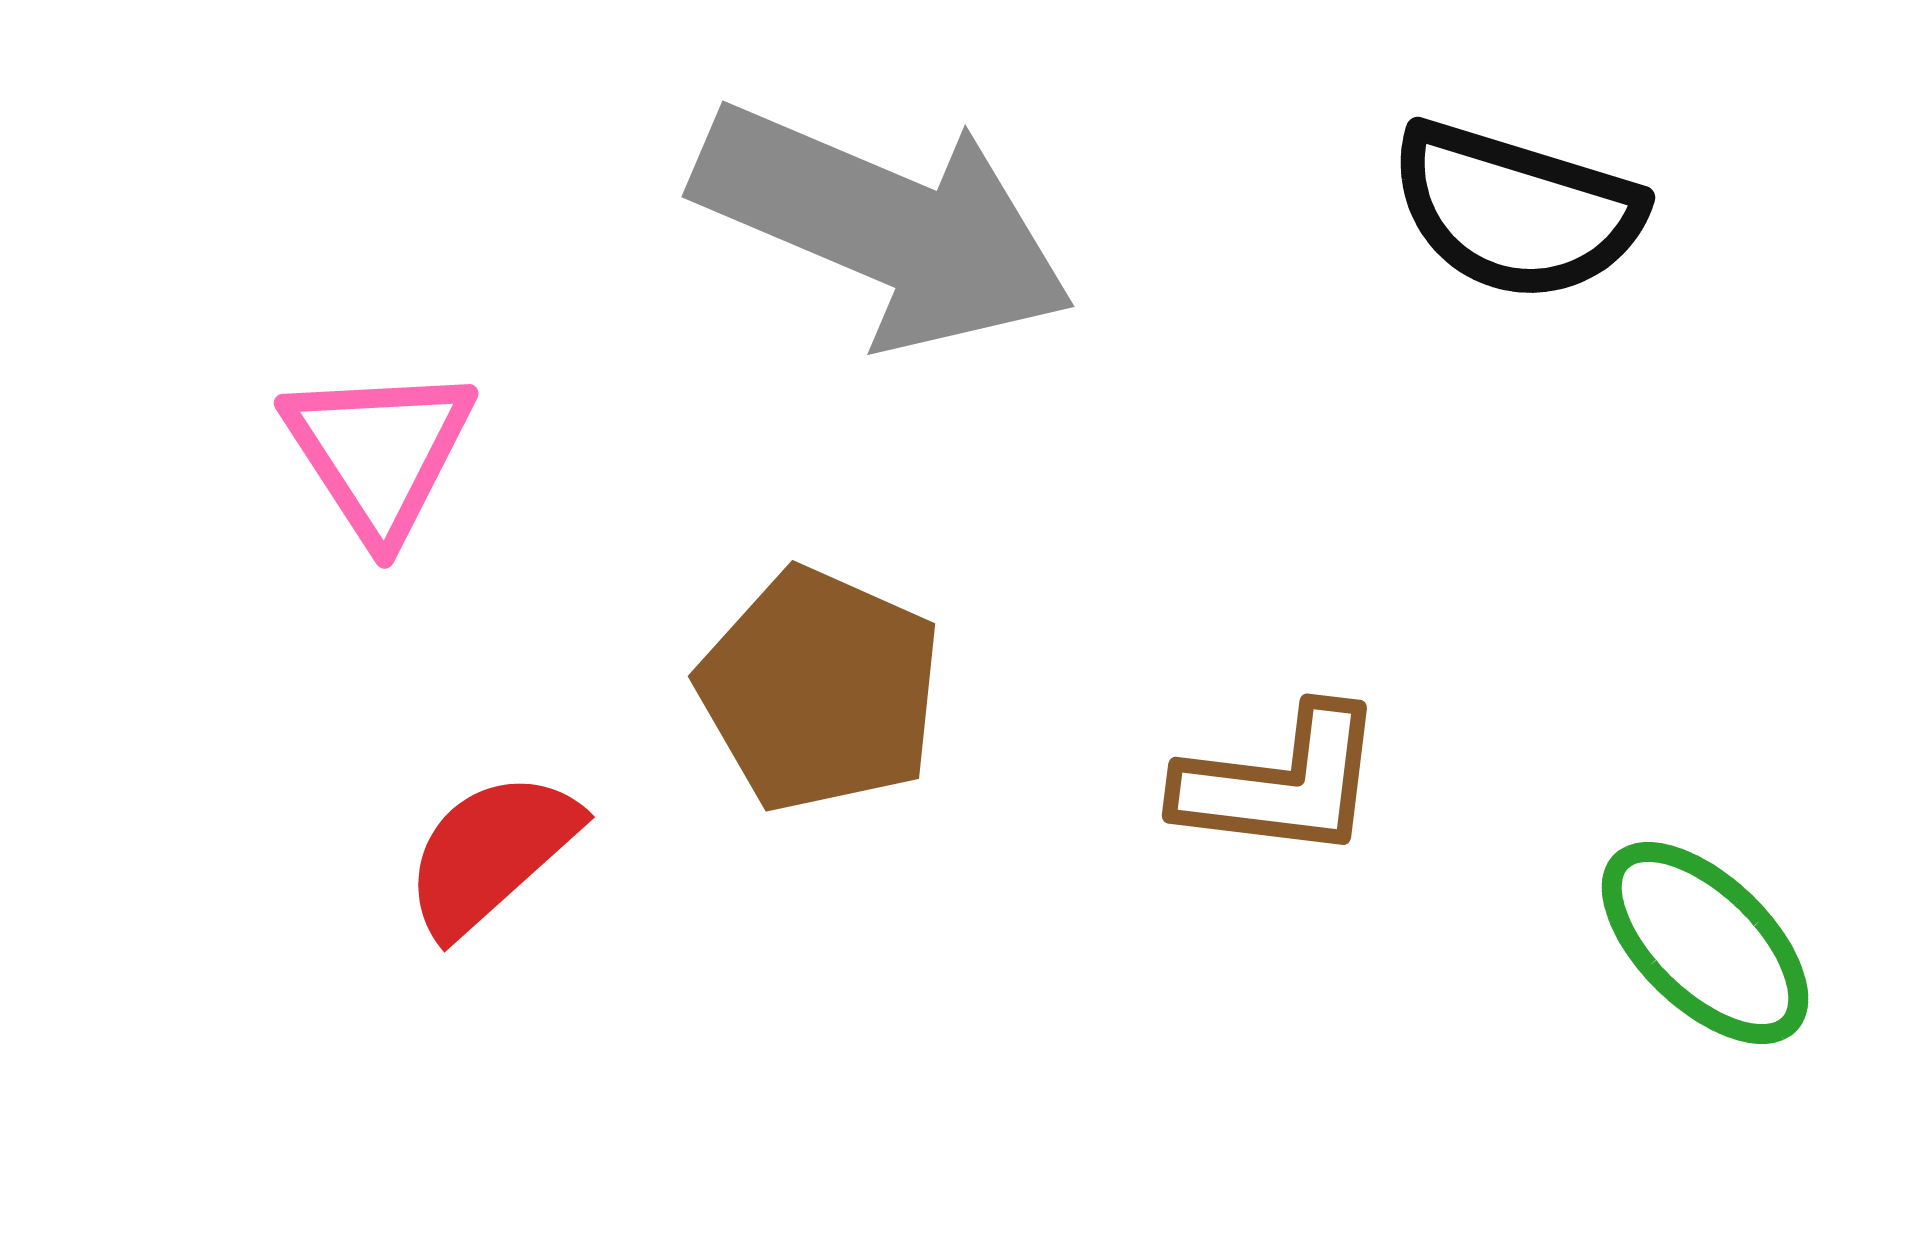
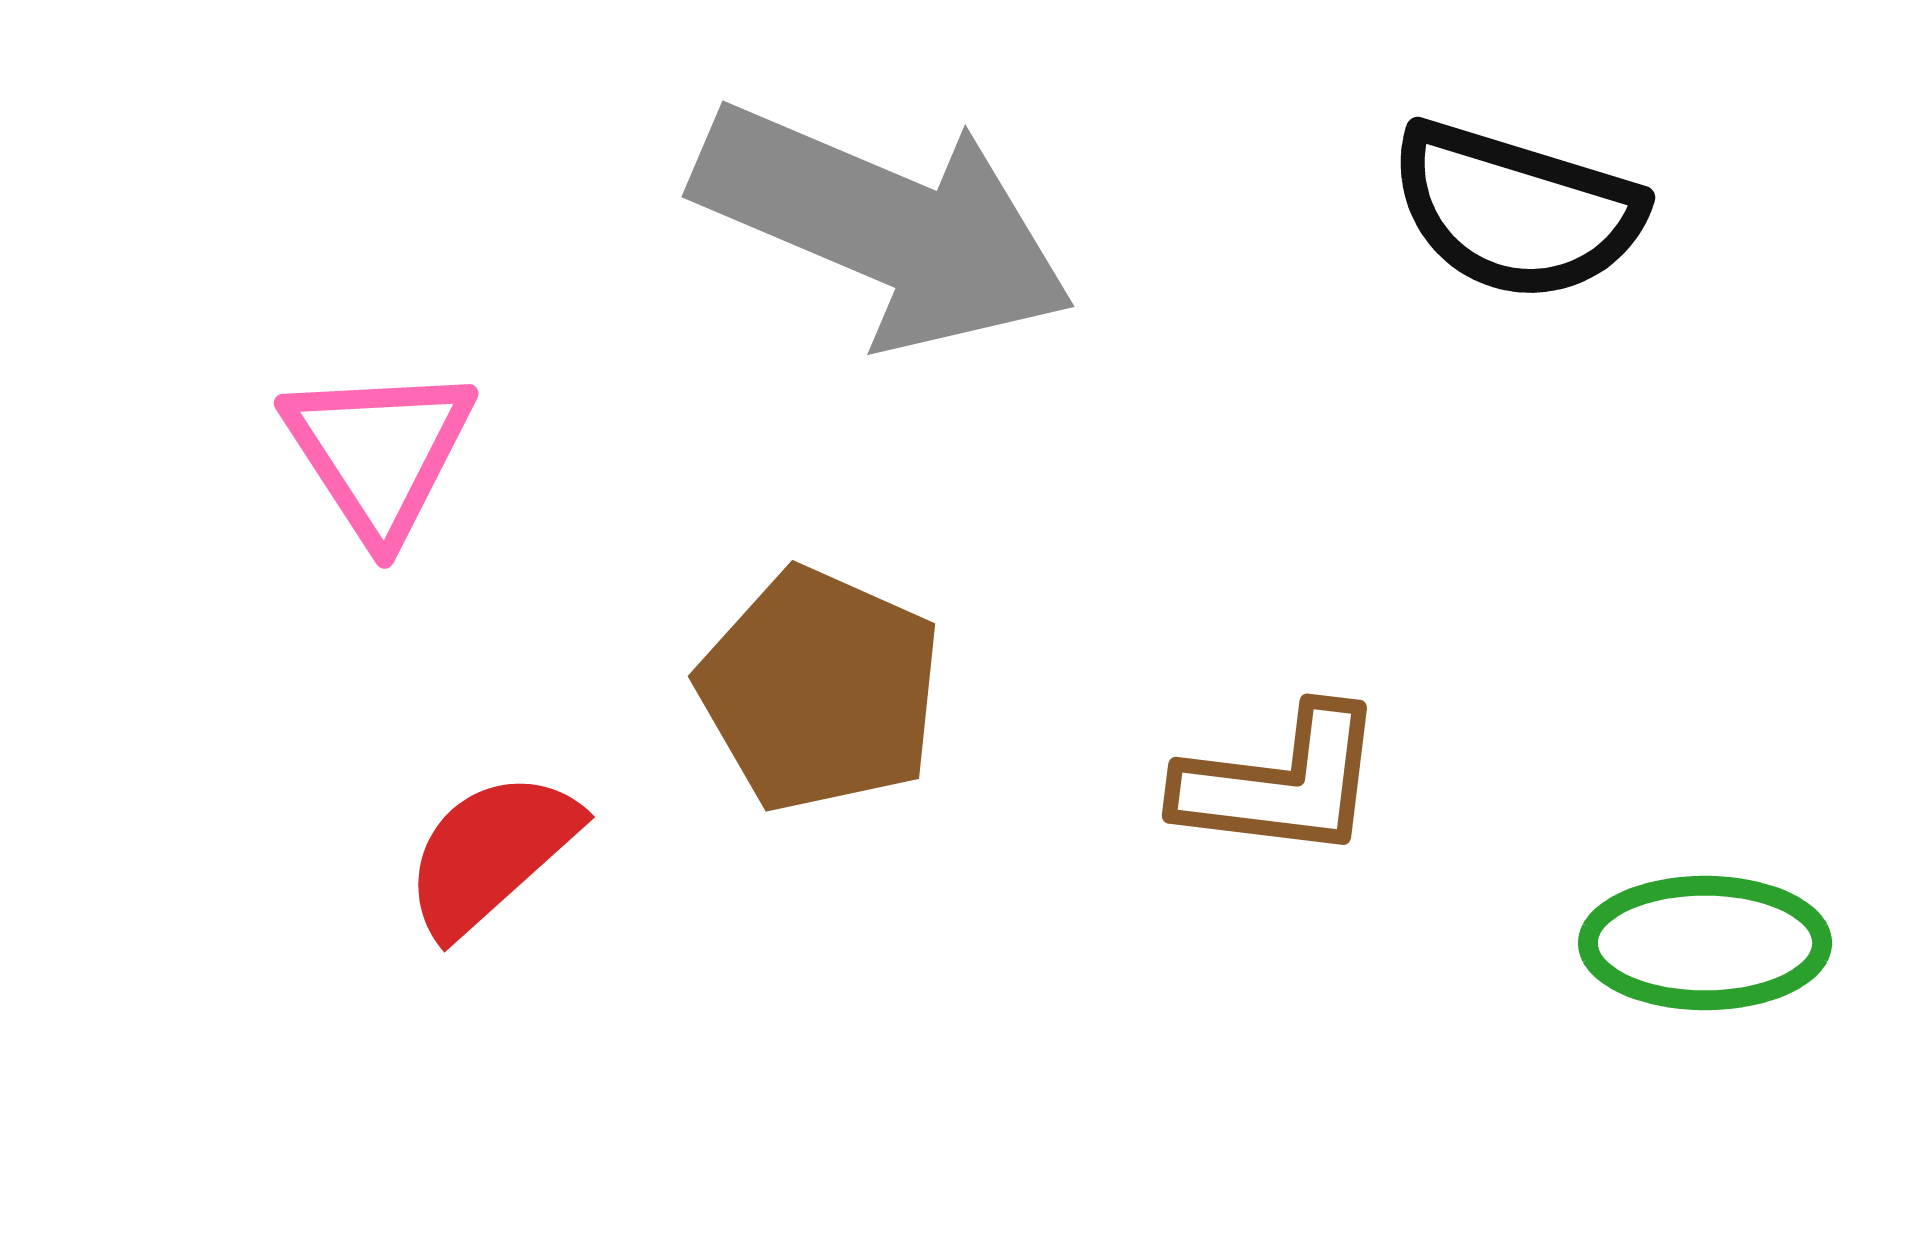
green ellipse: rotated 44 degrees counterclockwise
